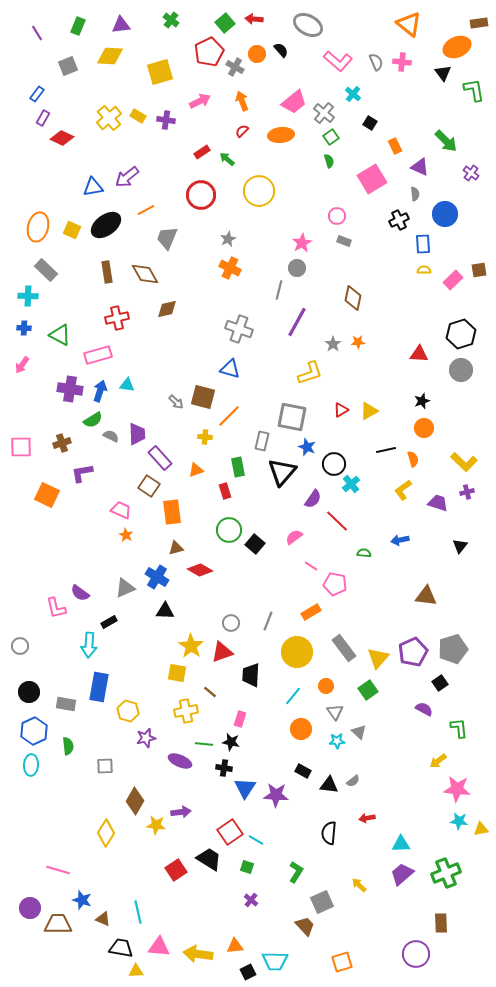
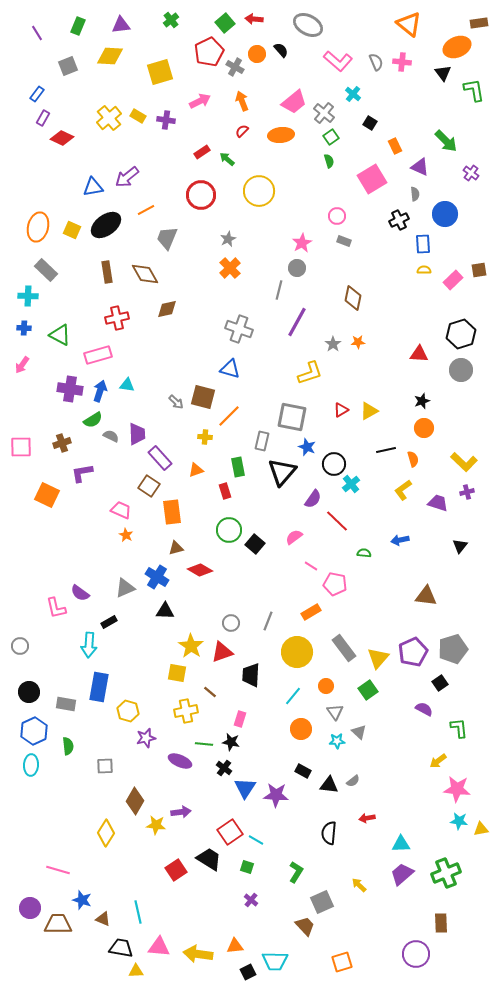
green cross at (171, 20): rotated 14 degrees clockwise
orange cross at (230, 268): rotated 20 degrees clockwise
black cross at (224, 768): rotated 28 degrees clockwise
